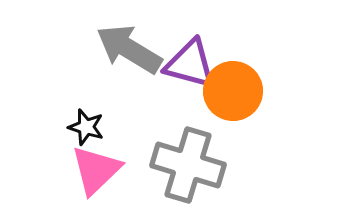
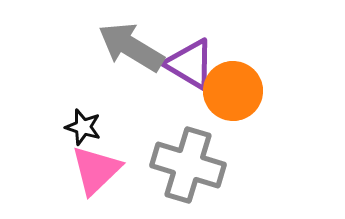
gray arrow: moved 2 px right, 2 px up
purple triangle: rotated 16 degrees clockwise
black star: moved 3 px left
